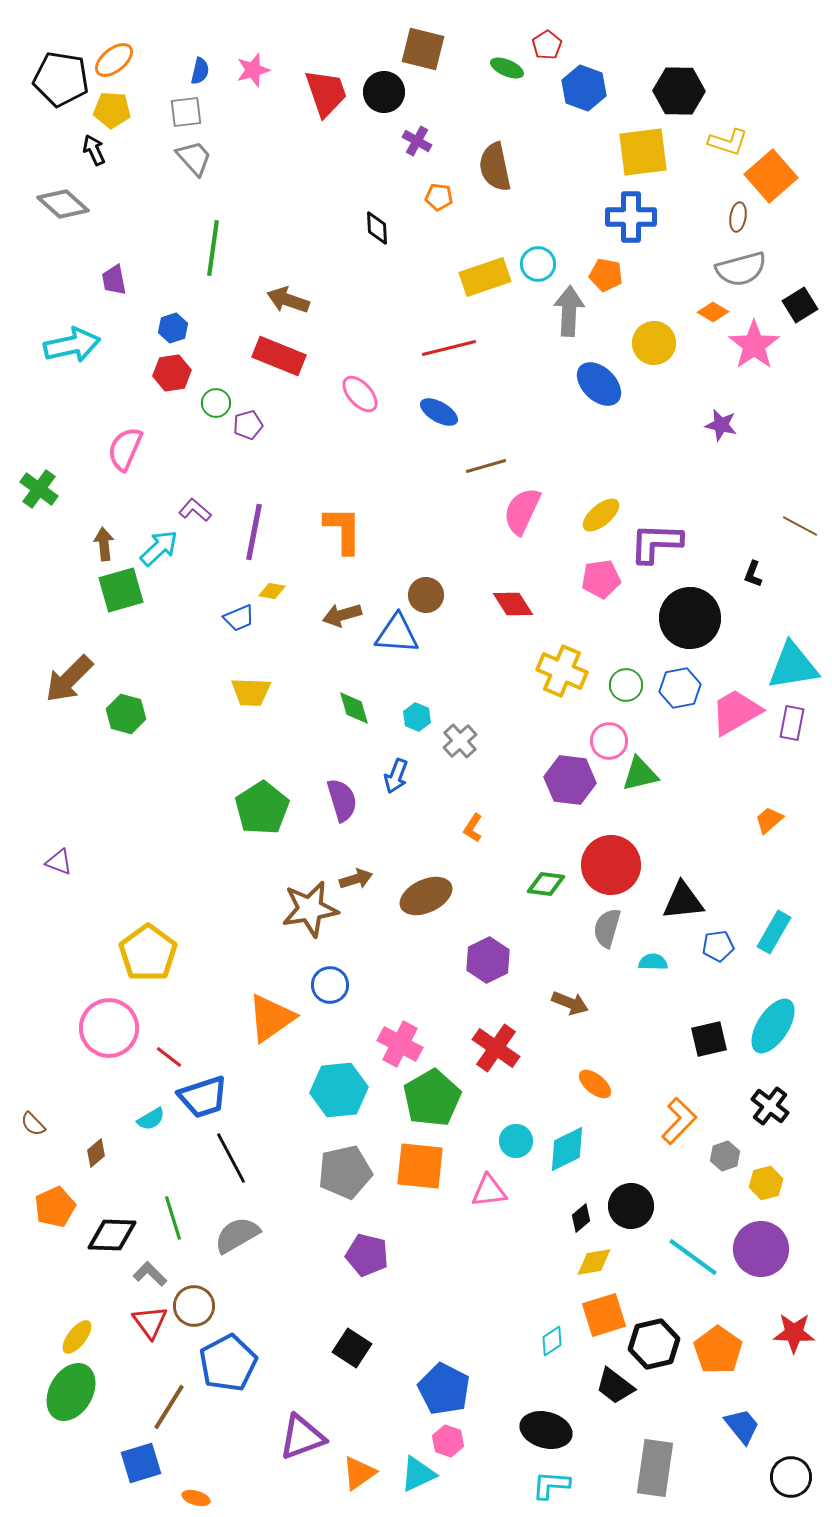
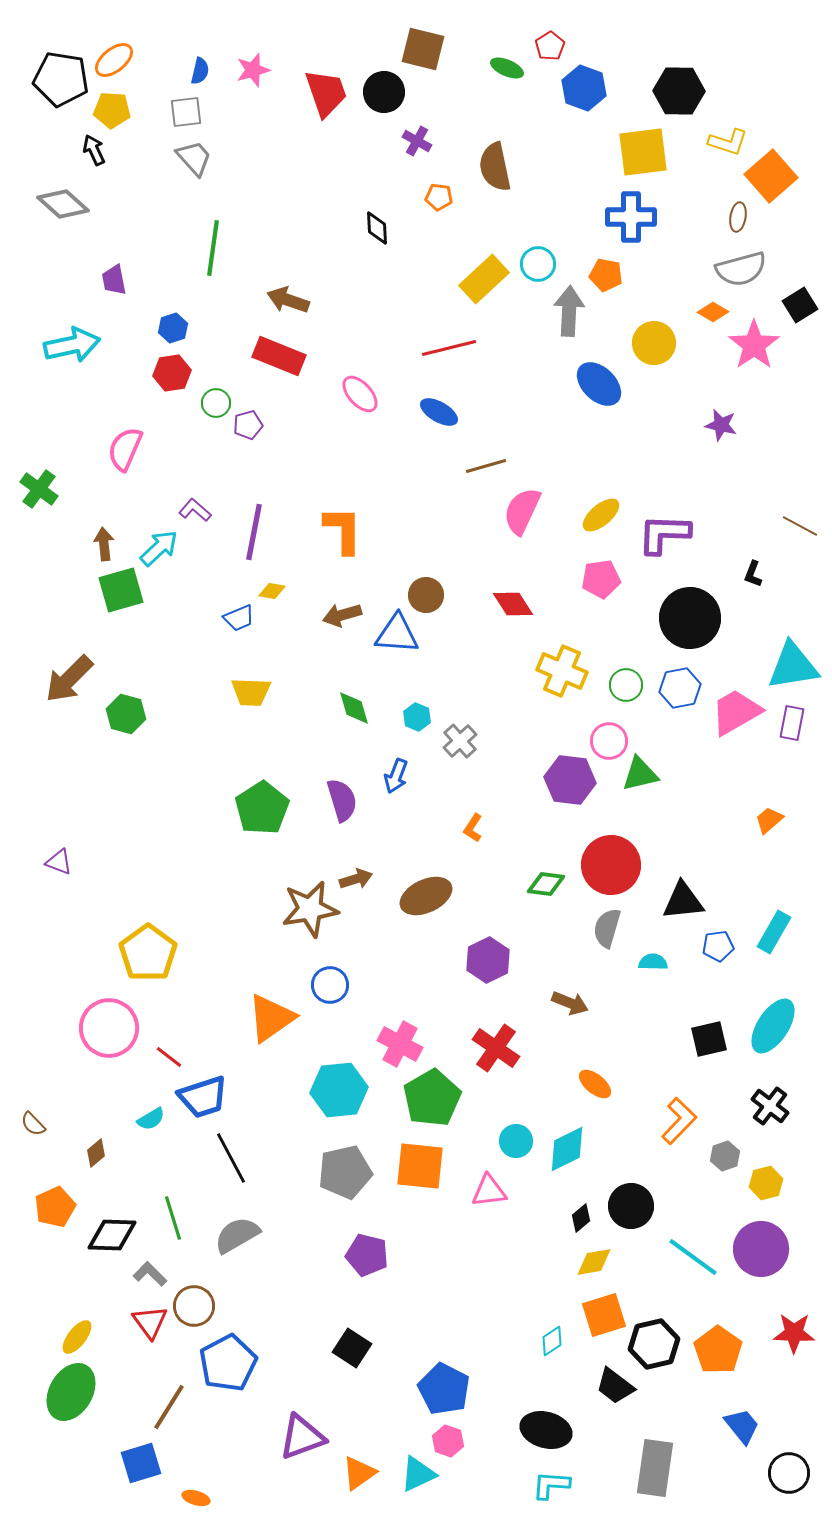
red pentagon at (547, 45): moved 3 px right, 1 px down
yellow rectangle at (485, 277): moved 1 px left, 2 px down; rotated 24 degrees counterclockwise
purple L-shape at (656, 543): moved 8 px right, 9 px up
black circle at (791, 1477): moved 2 px left, 4 px up
